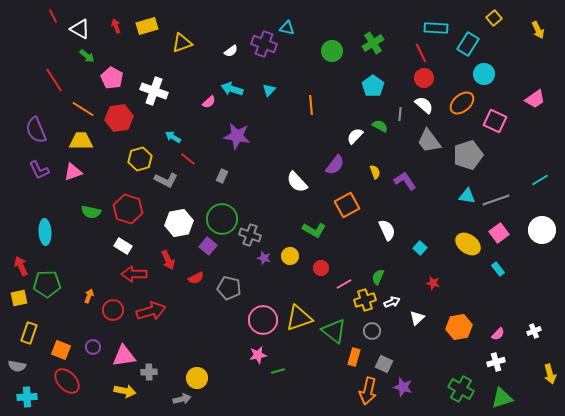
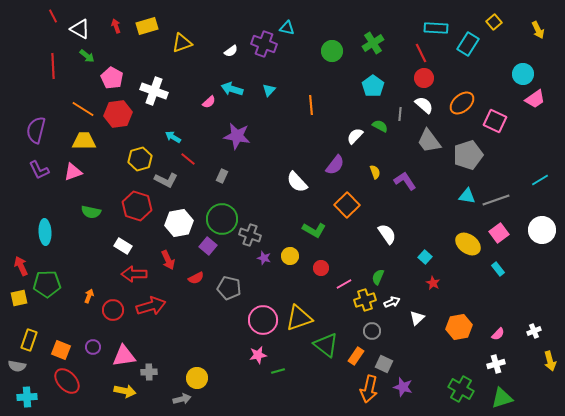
yellow square at (494, 18): moved 4 px down
cyan circle at (484, 74): moved 39 px right
red line at (54, 80): moved 1 px left, 14 px up; rotated 30 degrees clockwise
red hexagon at (119, 118): moved 1 px left, 4 px up
purple semicircle at (36, 130): rotated 36 degrees clockwise
yellow trapezoid at (81, 141): moved 3 px right
orange square at (347, 205): rotated 15 degrees counterclockwise
red hexagon at (128, 209): moved 9 px right, 3 px up
white semicircle at (387, 230): moved 4 px down; rotated 10 degrees counterclockwise
cyan square at (420, 248): moved 5 px right, 9 px down
red star at (433, 283): rotated 16 degrees clockwise
red arrow at (151, 311): moved 5 px up
green triangle at (334, 331): moved 8 px left, 14 px down
yellow rectangle at (29, 333): moved 7 px down
orange rectangle at (354, 357): moved 2 px right, 1 px up; rotated 18 degrees clockwise
white cross at (496, 362): moved 2 px down
yellow arrow at (550, 374): moved 13 px up
orange arrow at (368, 391): moved 1 px right, 2 px up
